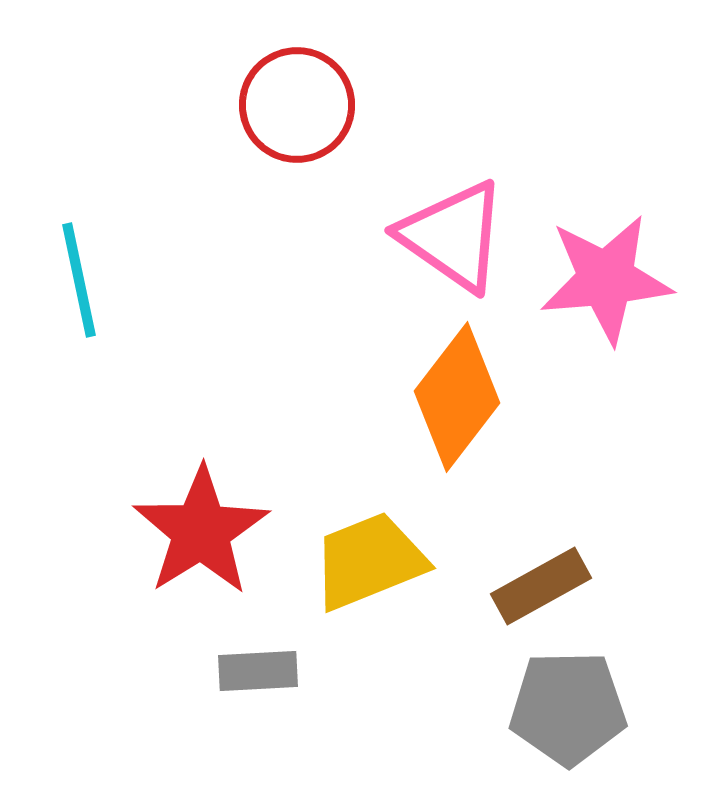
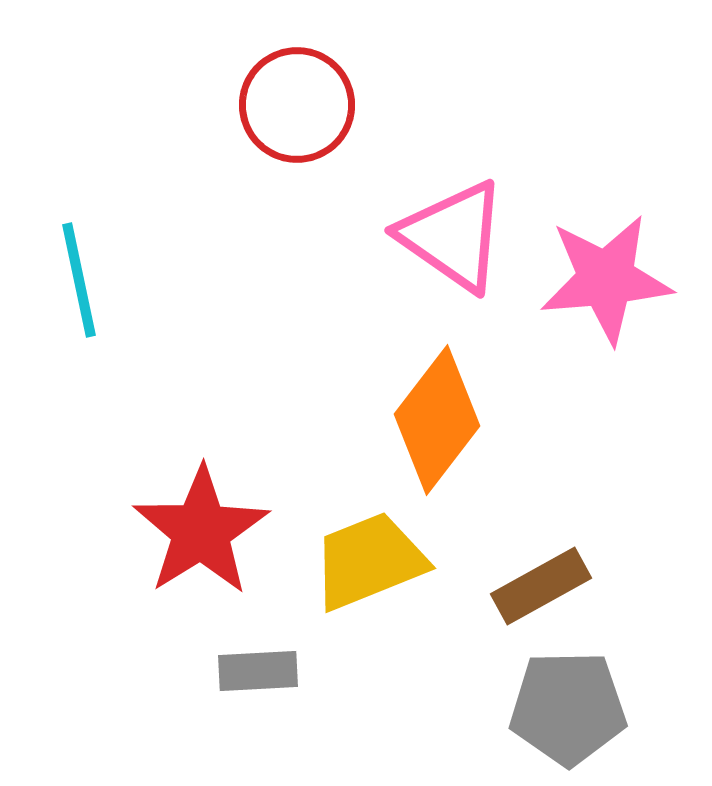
orange diamond: moved 20 px left, 23 px down
